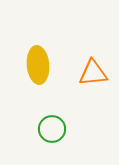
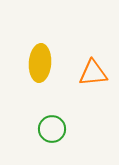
yellow ellipse: moved 2 px right, 2 px up; rotated 9 degrees clockwise
